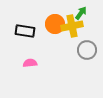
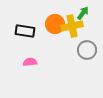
green arrow: moved 2 px right
pink semicircle: moved 1 px up
